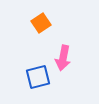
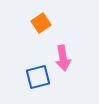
pink arrow: rotated 20 degrees counterclockwise
